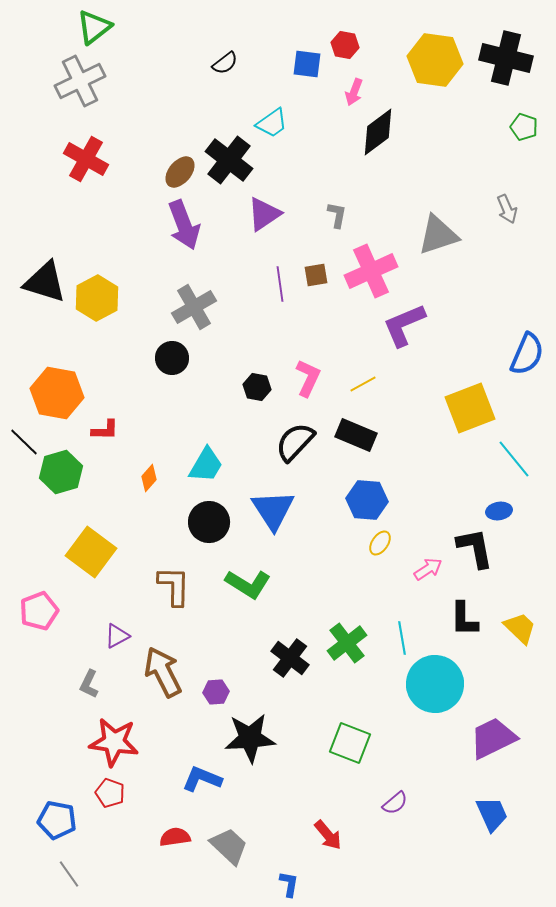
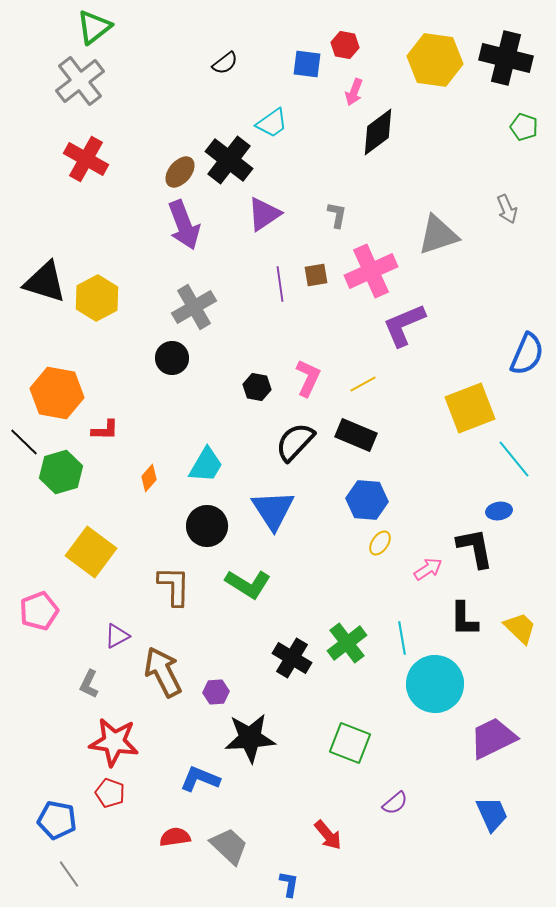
gray cross at (80, 81): rotated 12 degrees counterclockwise
black circle at (209, 522): moved 2 px left, 4 px down
black cross at (290, 658): moved 2 px right; rotated 6 degrees counterclockwise
blue L-shape at (202, 779): moved 2 px left
